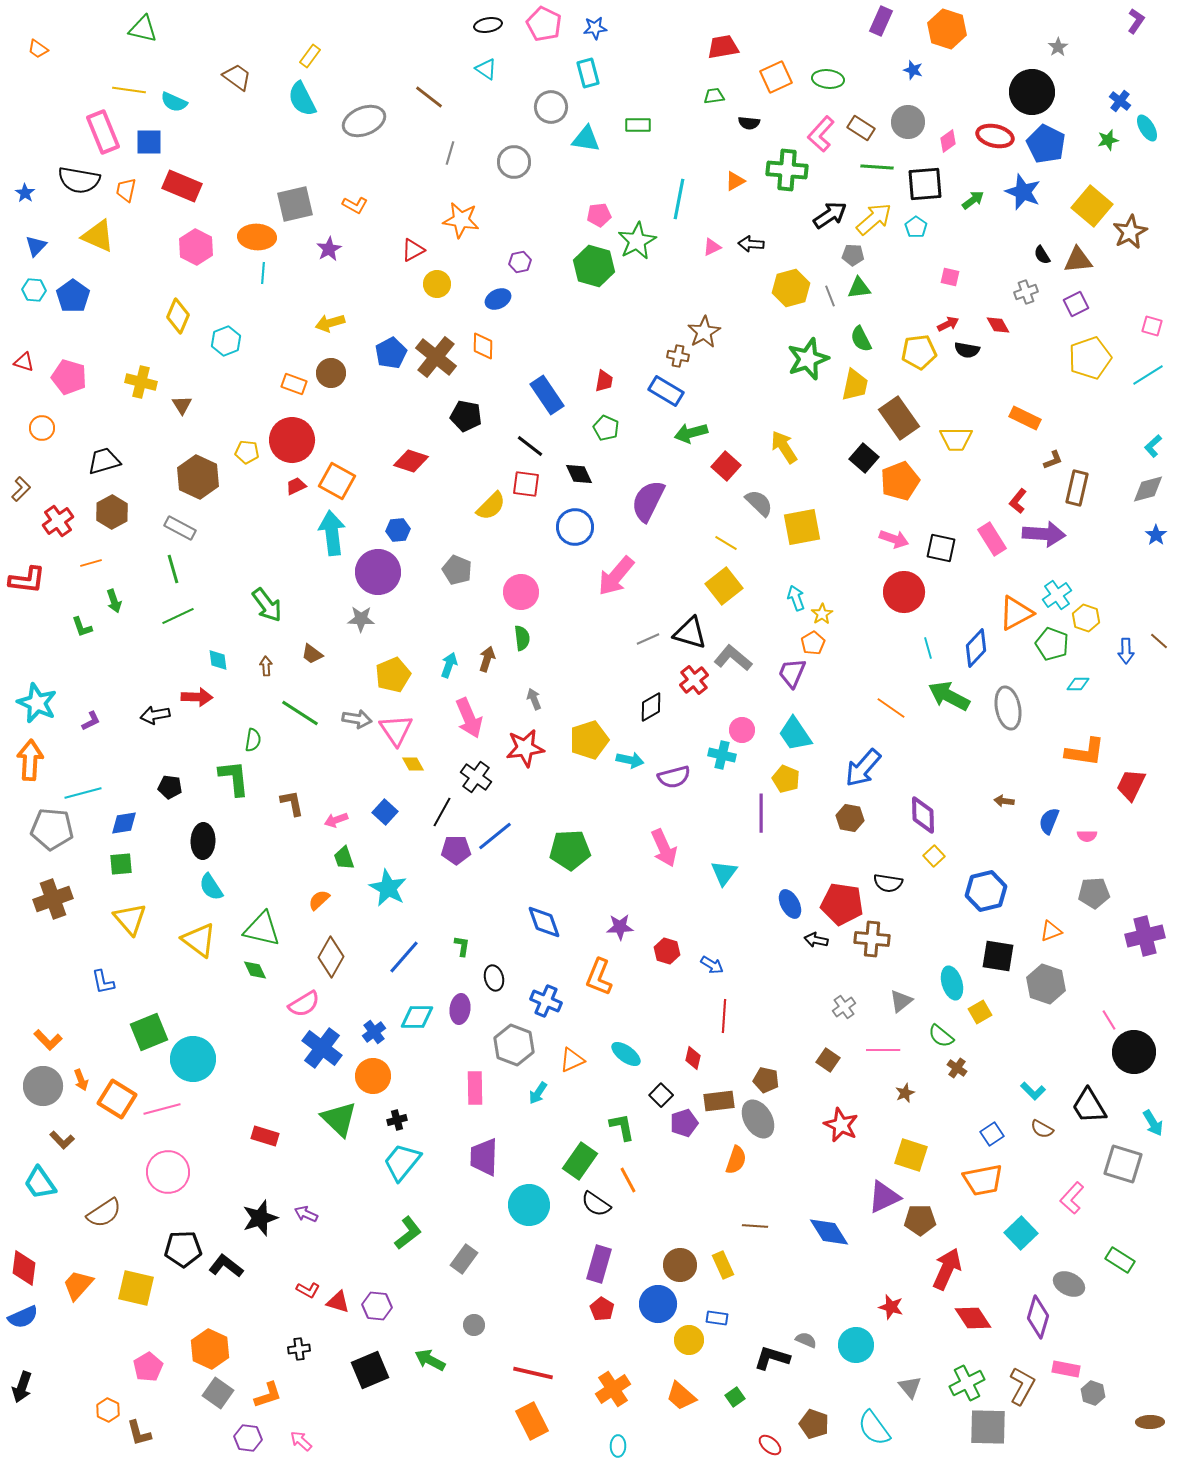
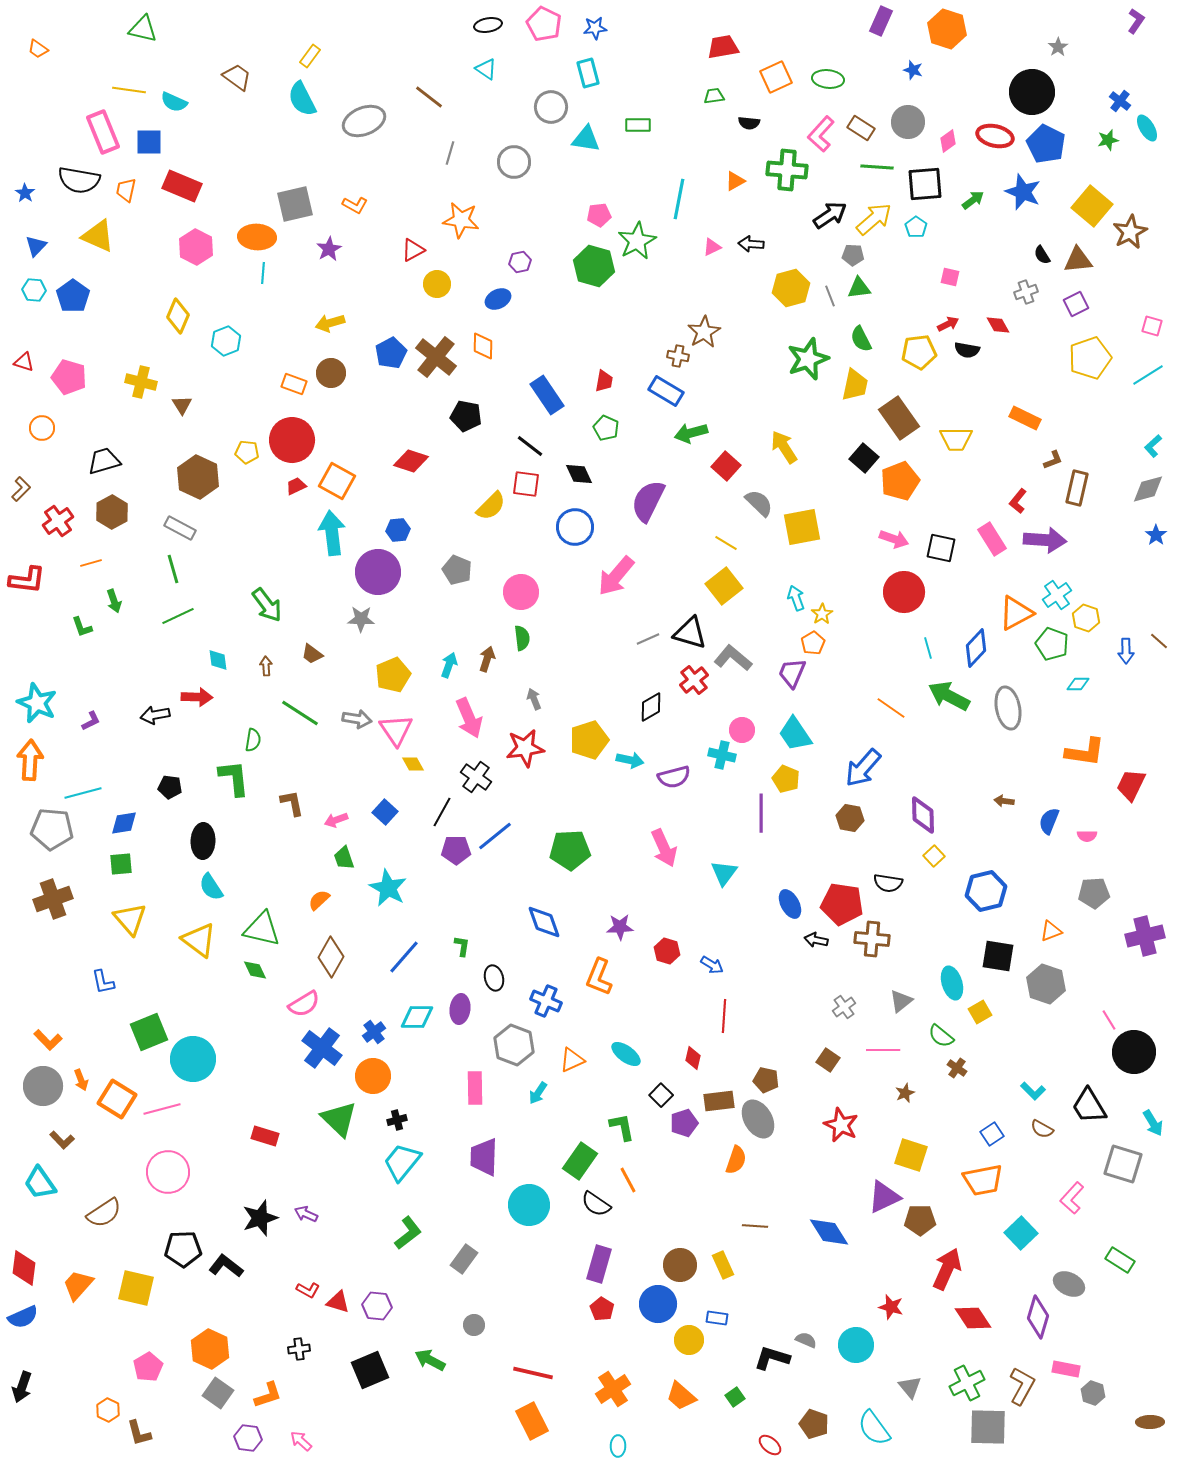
purple arrow at (1044, 534): moved 1 px right, 6 px down
